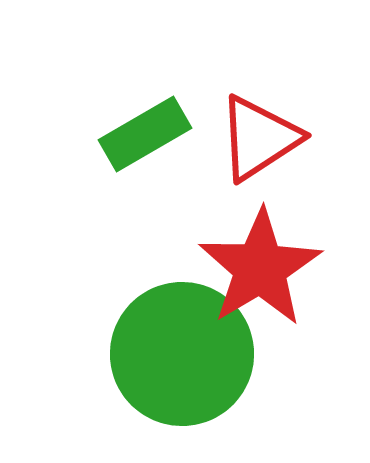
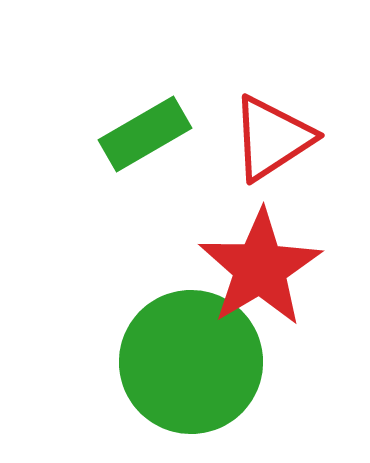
red triangle: moved 13 px right
green circle: moved 9 px right, 8 px down
